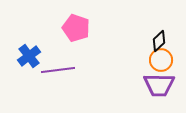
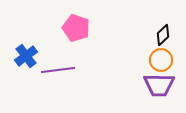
black diamond: moved 4 px right, 6 px up
blue cross: moved 3 px left
